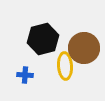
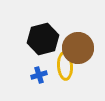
brown circle: moved 6 px left
blue cross: moved 14 px right; rotated 21 degrees counterclockwise
